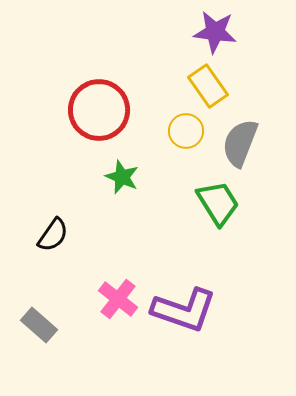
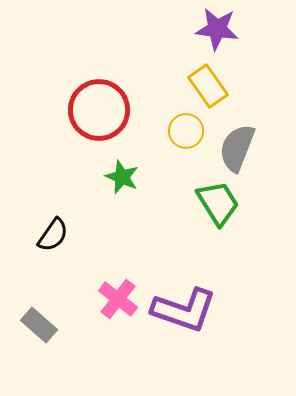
purple star: moved 2 px right, 3 px up
gray semicircle: moved 3 px left, 5 px down
